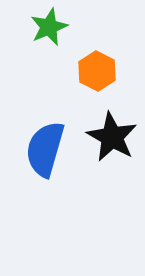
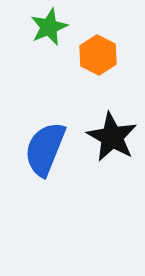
orange hexagon: moved 1 px right, 16 px up
blue semicircle: rotated 6 degrees clockwise
